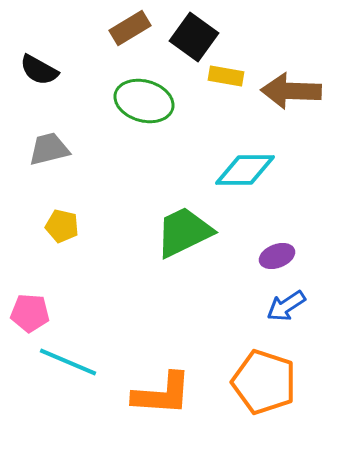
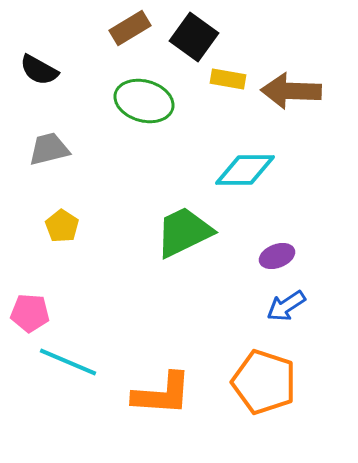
yellow rectangle: moved 2 px right, 3 px down
yellow pentagon: rotated 20 degrees clockwise
